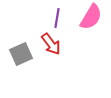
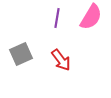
red arrow: moved 10 px right, 16 px down
